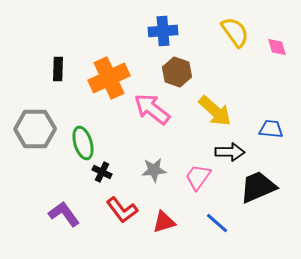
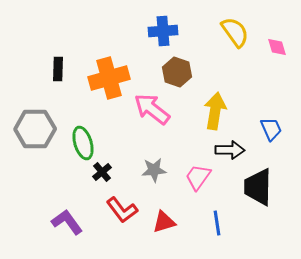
orange cross: rotated 9 degrees clockwise
yellow arrow: rotated 123 degrees counterclockwise
blue trapezoid: rotated 60 degrees clockwise
black arrow: moved 2 px up
black cross: rotated 24 degrees clockwise
black trapezoid: rotated 66 degrees counterclockwise
purple L-shape: moved 3 px right, 8 px down
blue line: rotated 40 degrees clockwise
